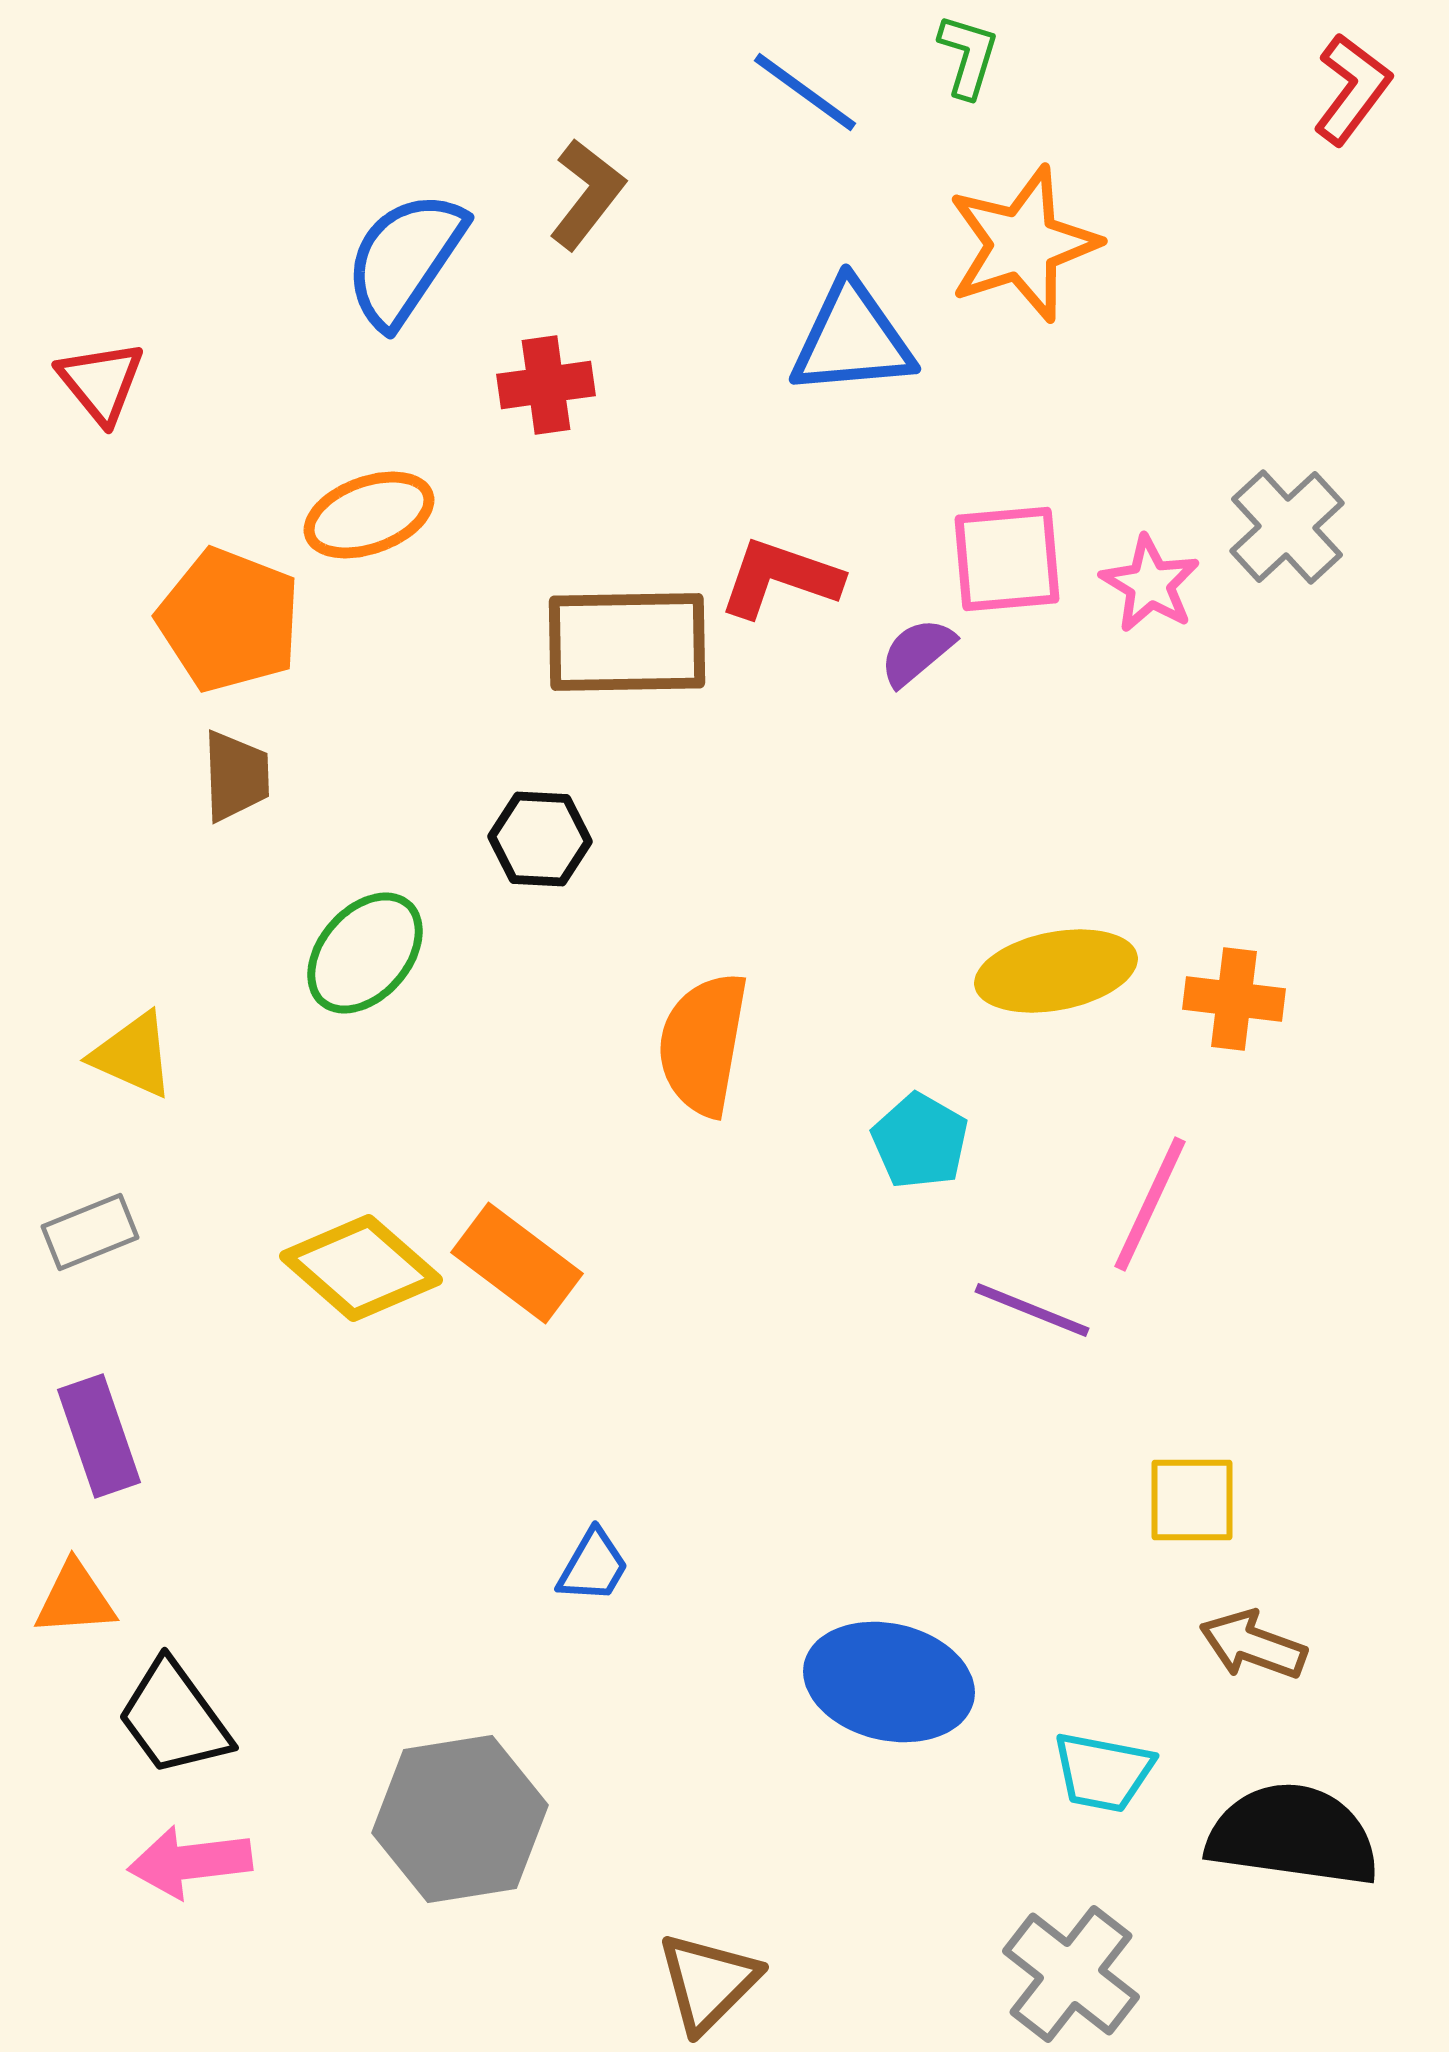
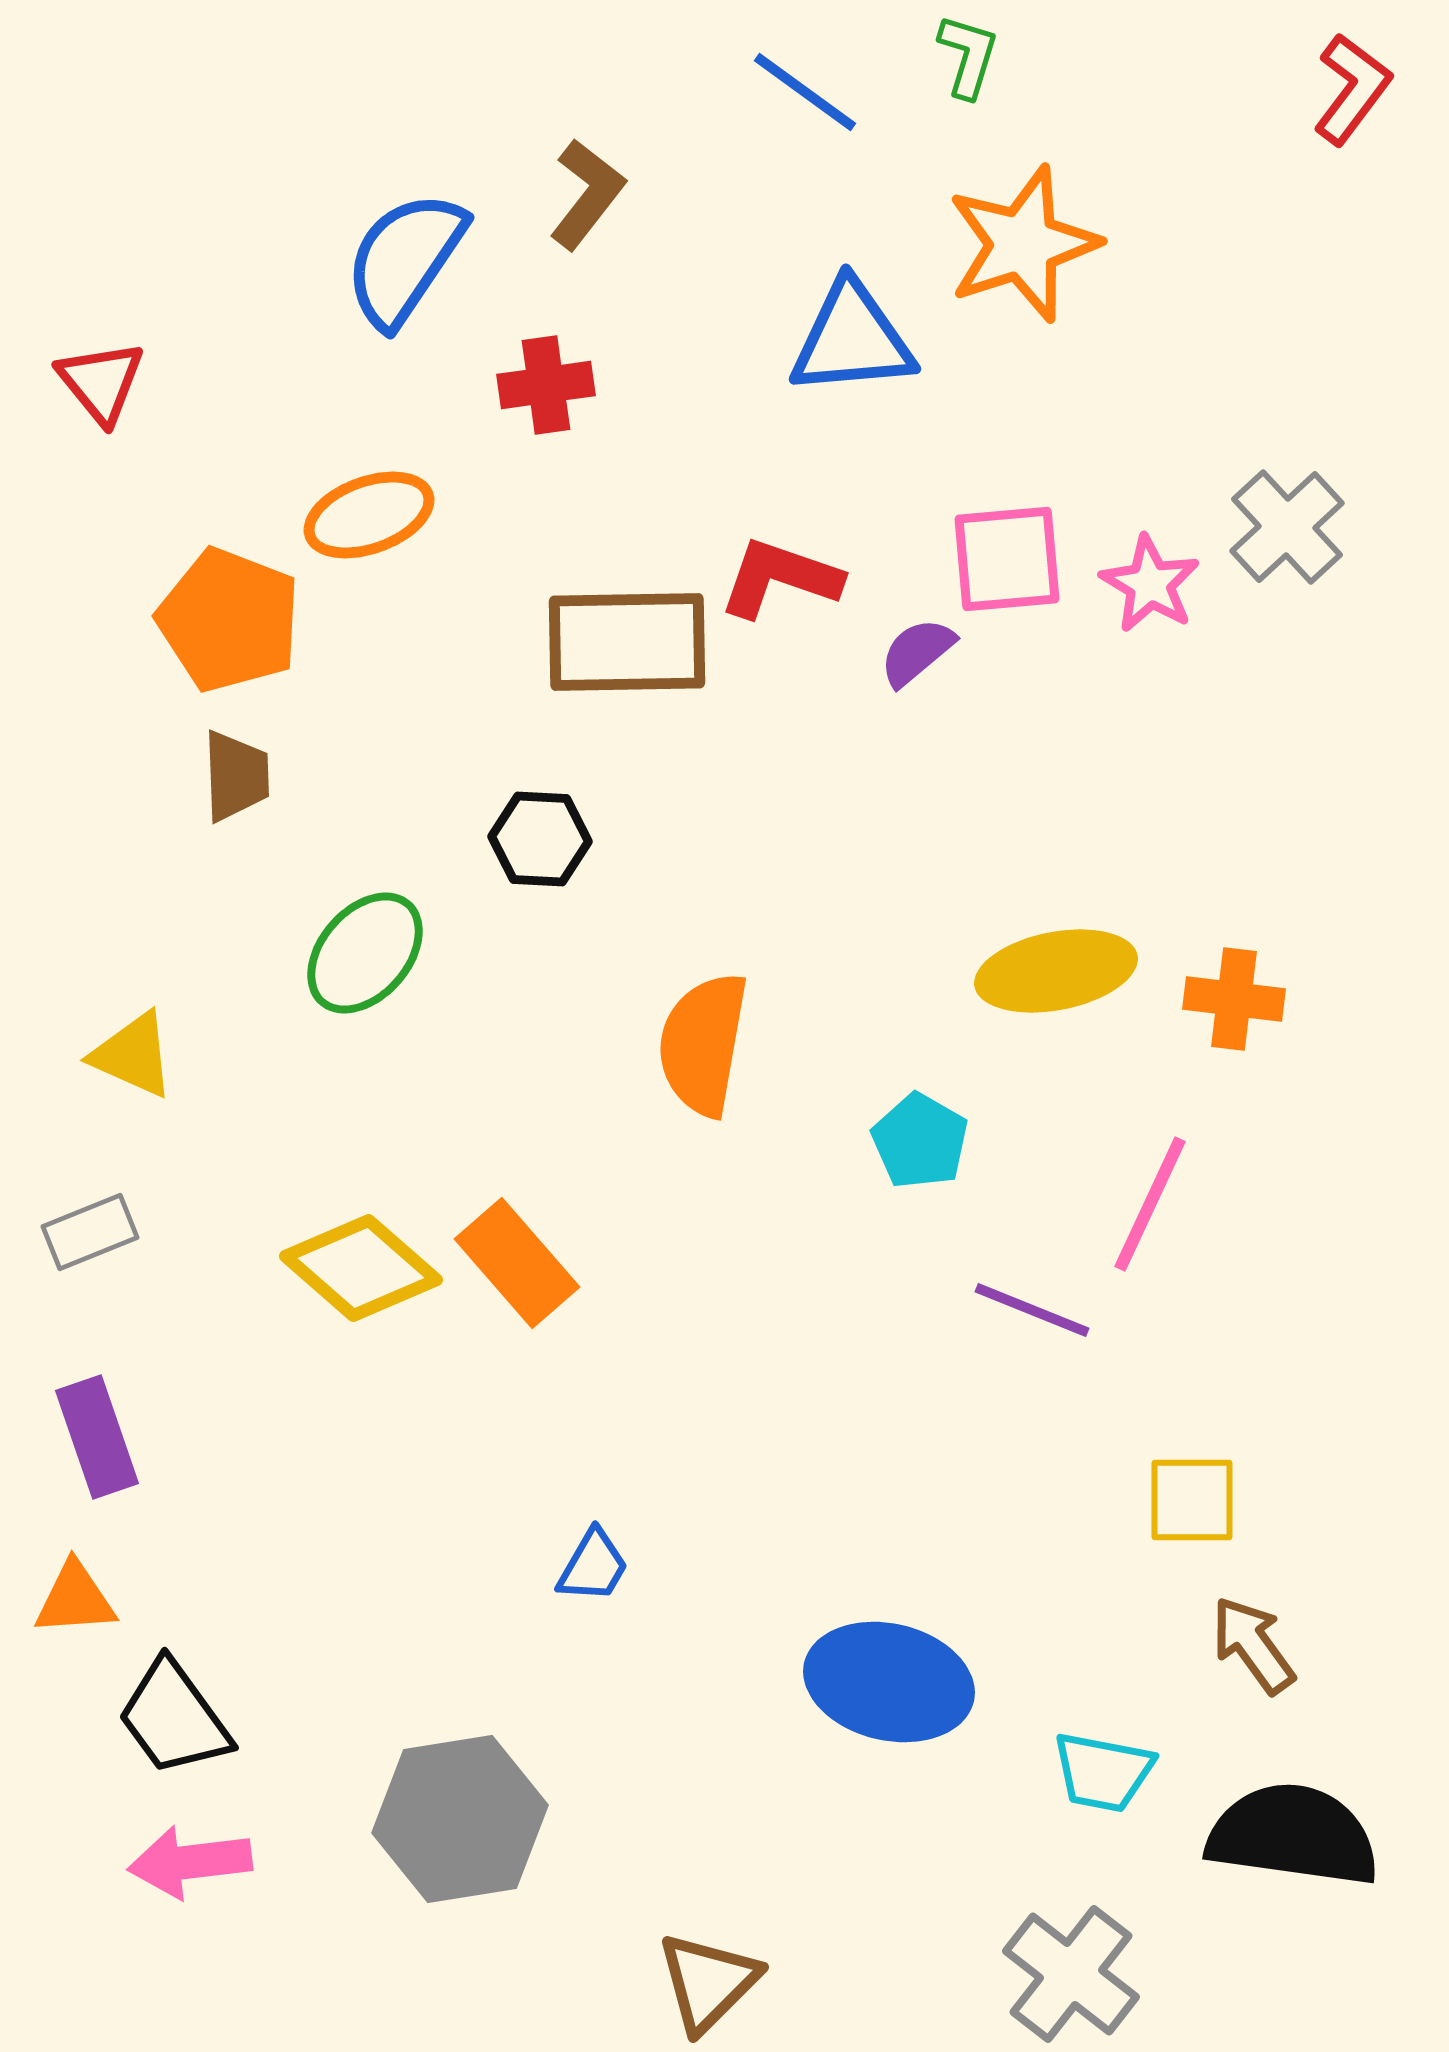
orange rectangle at (517, 1263): rotated 12 degrees clockwise
purple rectangle at (99, 1436): moved 2 px left, 1 px down
brown arrow at (1253, 1645): rotated 34 degrees clockwise
